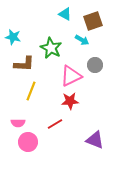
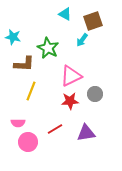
cyan arrow: rotated 96 degrees clockwise
green star: moved 3 px left
gray circle: moved 29 px down
red line: moved 5 px down
purple triangle: moved 9 px left, 7 px up; rotated 30 degrees counterclockwise
